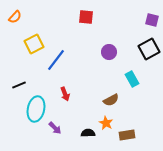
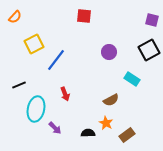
red square: moved 2 px left, 1 px up
black square: moved 1 px down
cyan rectangle: rotated 28 degrees counterclockwise
brown rectangle: rotated 28 degrees counterclockwise
